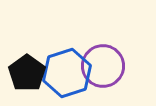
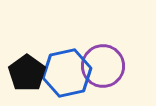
blue hexagon: rotated 6 degrees clockwise
